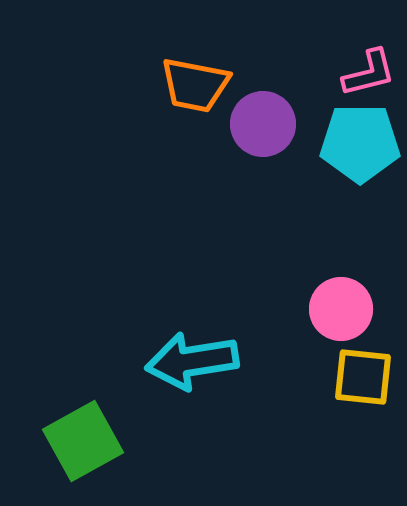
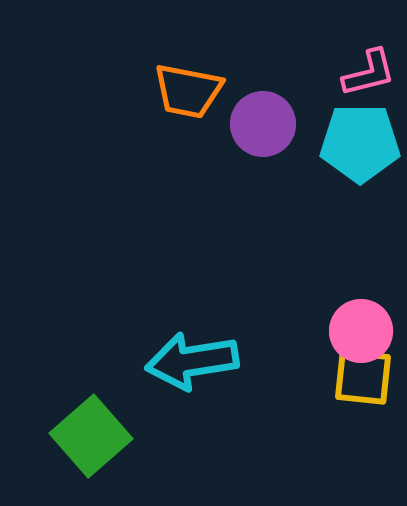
orange trapezoid: moved 7 px left, 6 px down
pink circle: moved 20 px right, 22 px down
green square: moved 8 px right, 5 px up; rotated 12 degrees counterclockwise
